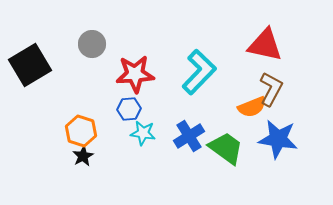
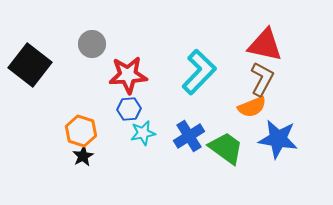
black square: rotated 21 degrees counterclockwise
red star: moved 7 px left, 1 px down
brown L-shape: moved 9 px left, 10 px up
cyan star: rotated 20 degrees counterclockwise
